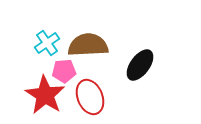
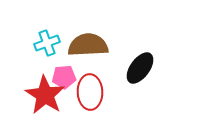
cyan cross: rotated 15 degrees clockwise
black ellipse: moved 3 px down
pink pentagon: moved 6 px down
red ellipse: moved 5 px up; rotated 20 degrees clockwise
